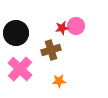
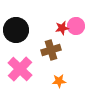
black circle: moved 3 px up
